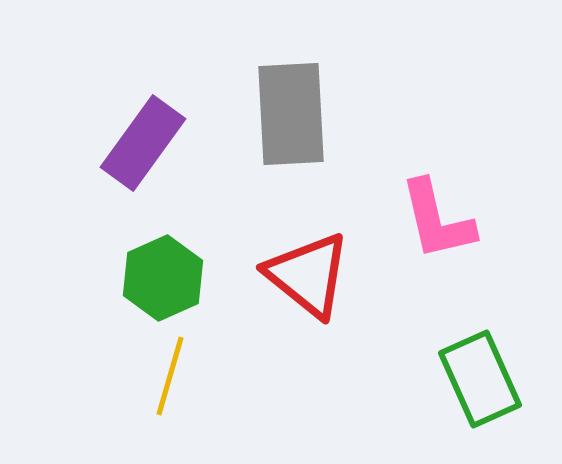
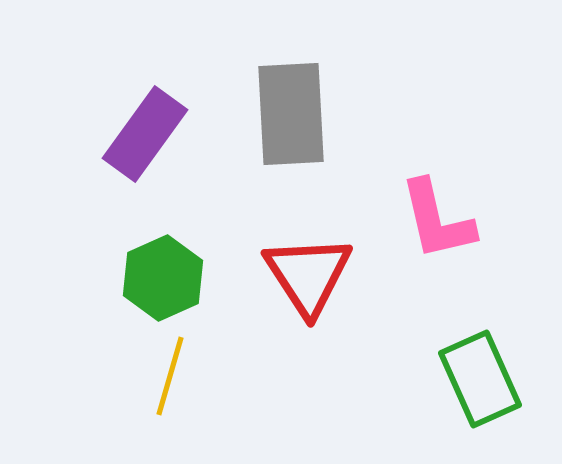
purple rectangle: moved 2 px right, 9 px up
red triangle: rotated 18 degrees clockwise
